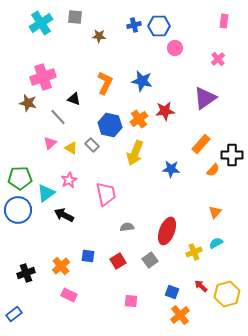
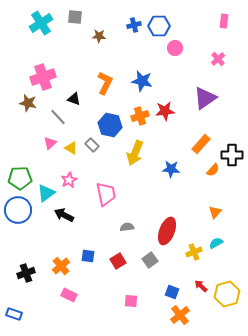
orange cross at (139, 119): moved 1 px right, 3 px up; rotated 18 degrees clockwise
blue rectangle at (14, 314): rotated 56 degrees clockwise
